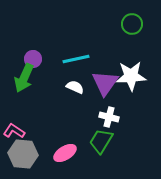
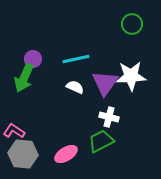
green trapezoid: rotated 32 degrees clockwise
pink ellipse: moved 1 px right, 1 px down
